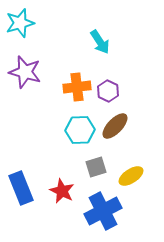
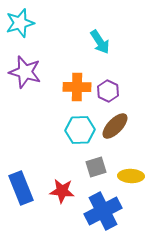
orange cross: rotated 8 degrees clockwise
yellow ellipse: rotated 35 degrees clockwise
red star: rotated 20 degrees counterclockwise
